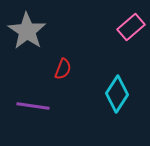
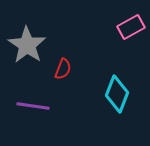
pink rectangle: rotated 12 degrees clockwise
gray star: moved 14 px down
cyan diamond: rotated 12 degrees counterclockwise
